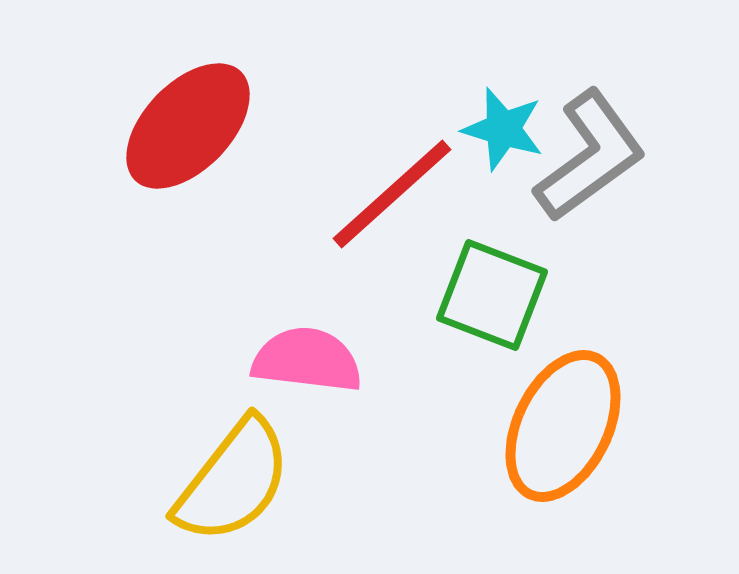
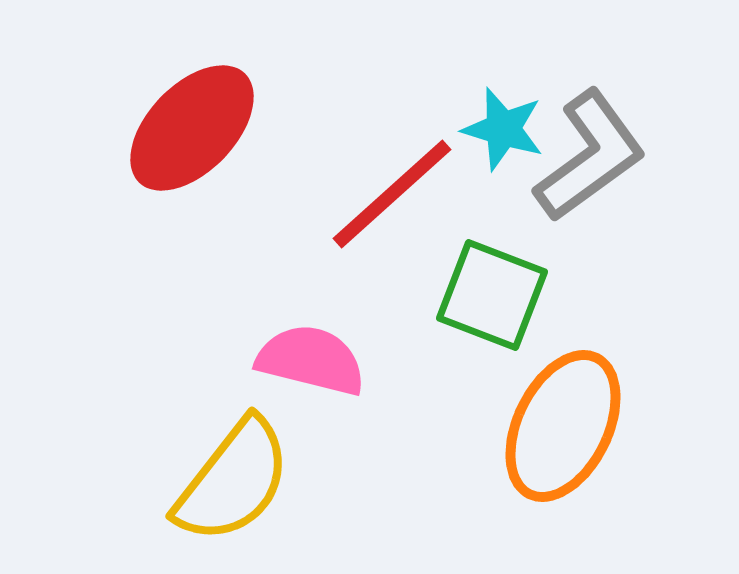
red ellipse: moved 4 px right, 2 px down
pink semicircle: moved 4 px right; rotated 7 degrees clockwise
